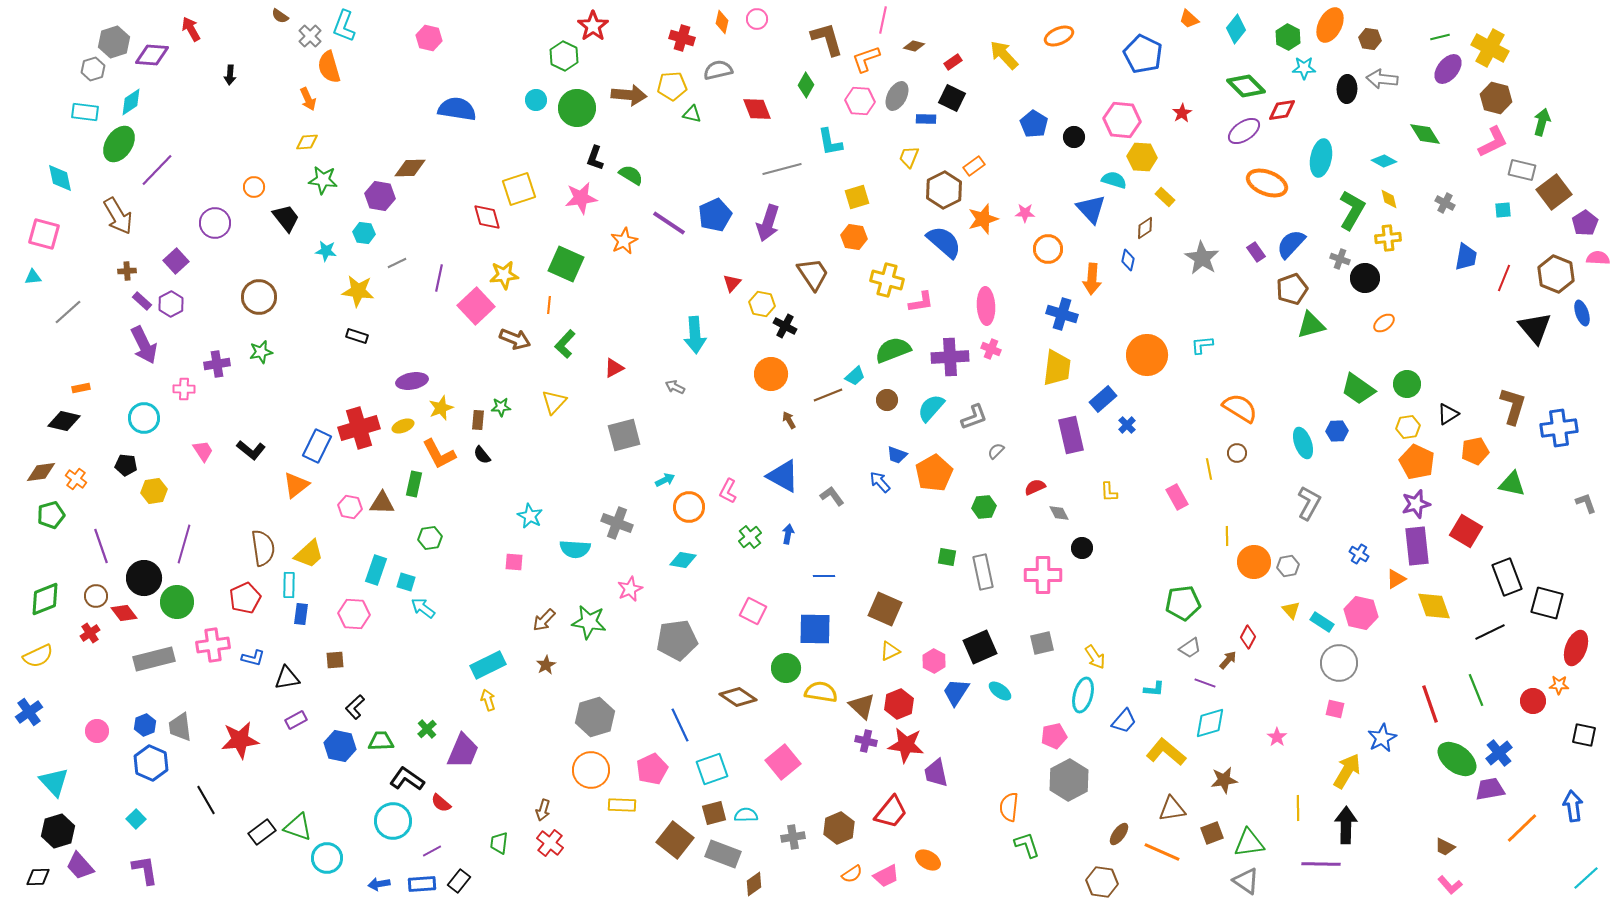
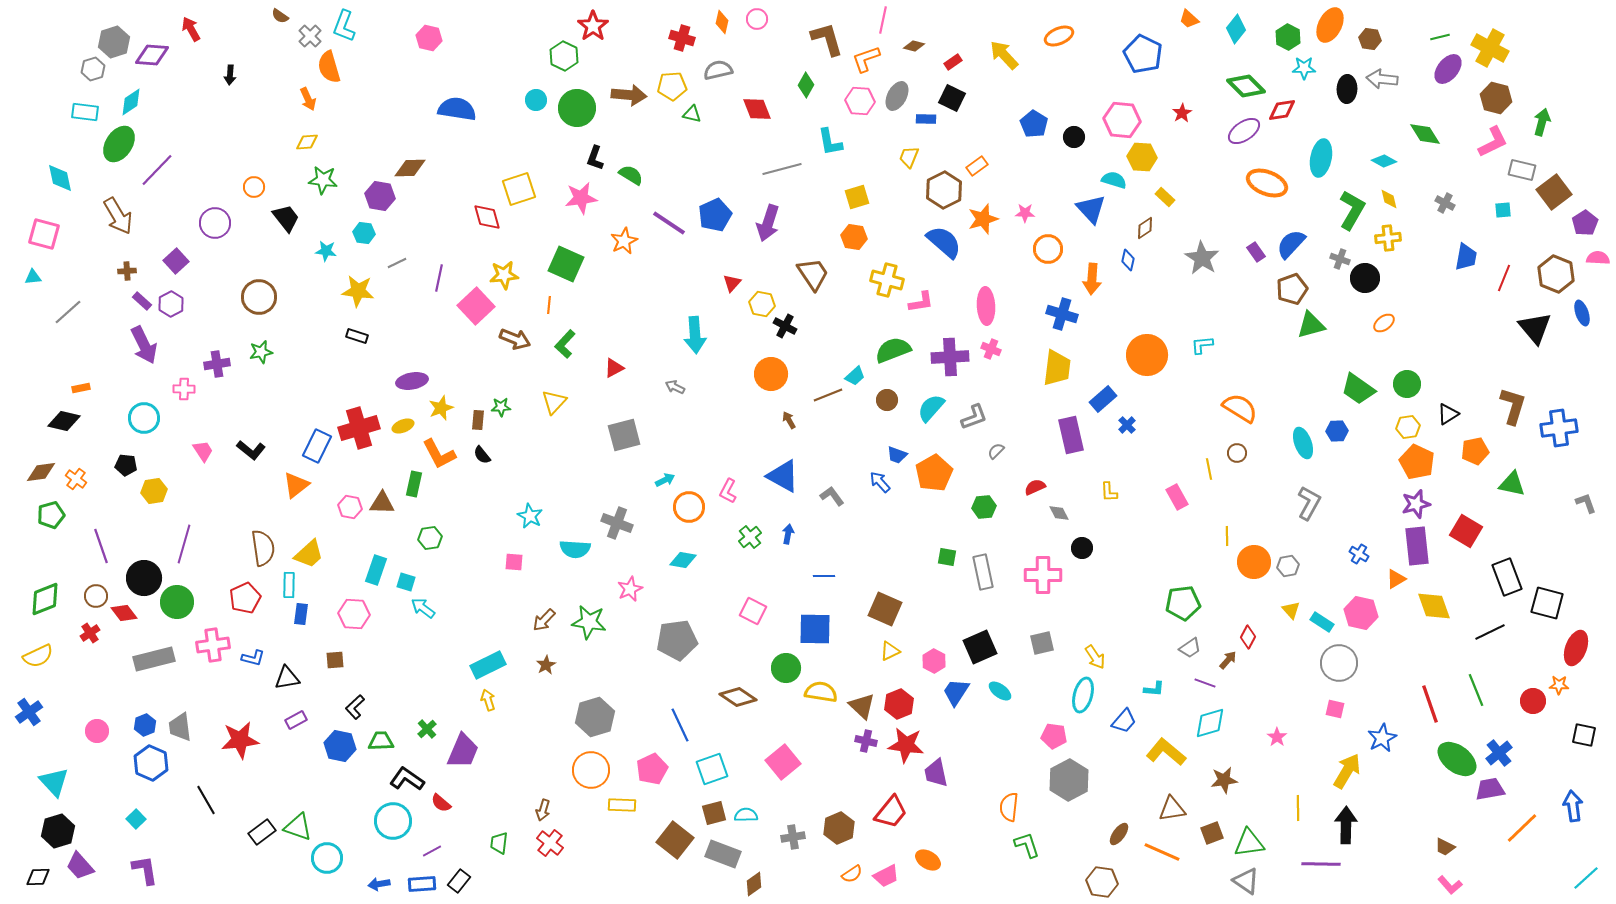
orange rectangle at (974, 166): moved 3 px right
pink pentagon at (1054, 736): rotated 20 degrees clockwise
